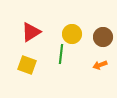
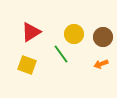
yellow circle: moved 2 px right
green line: rotated 42 degrees counterclockwise
orange arrow: moved 1 px right, 1 px up
